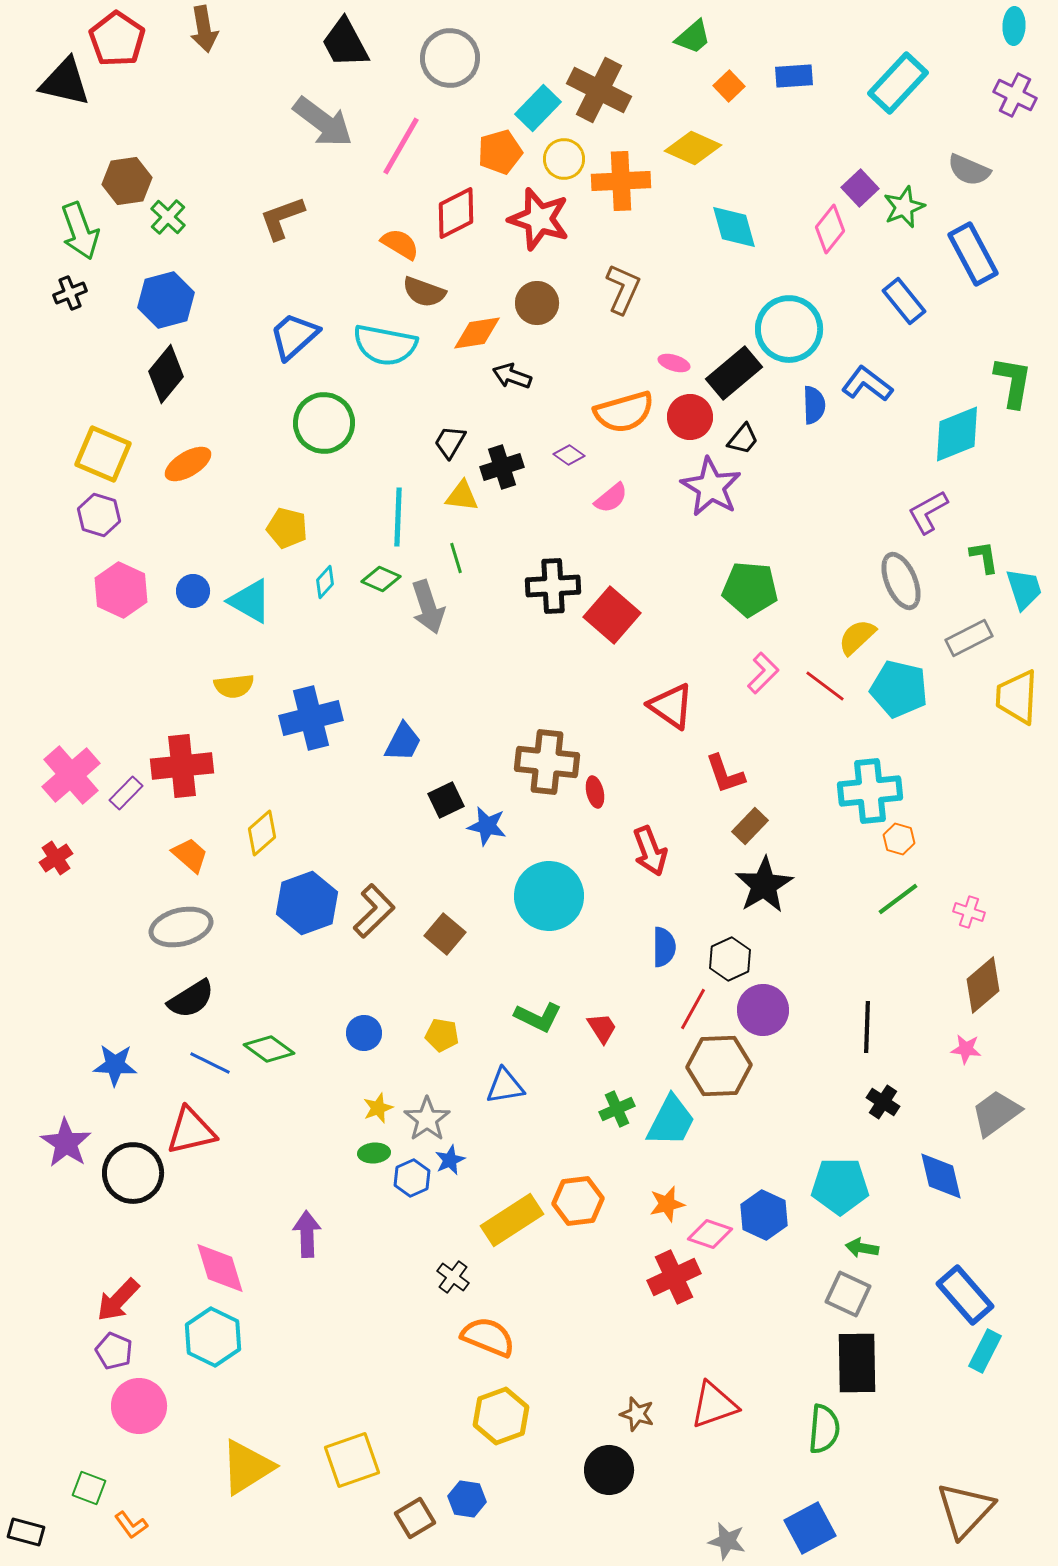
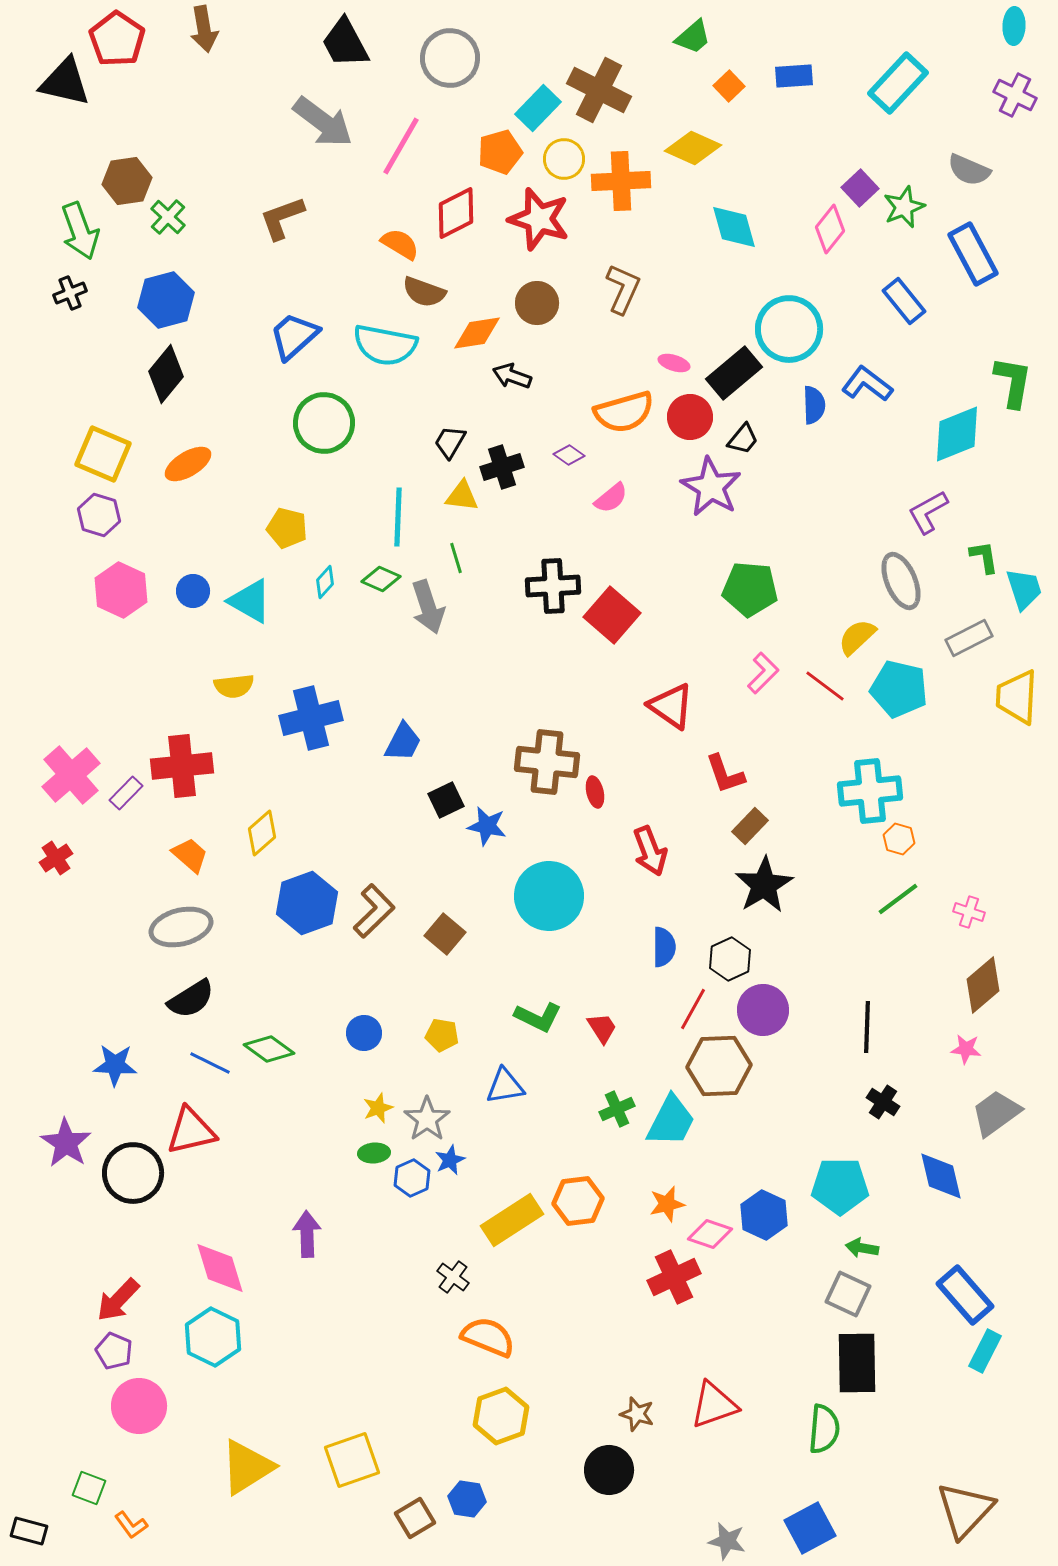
black rectangle at (26, 1532): moved 3 px right, 1 px up
